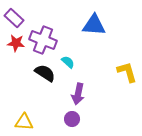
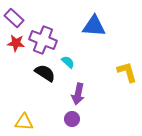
blue triangle: moved 1 px down
